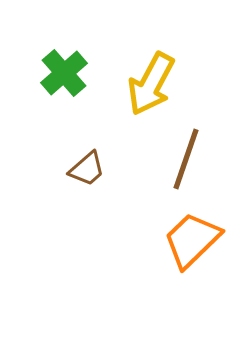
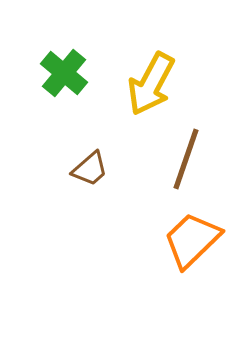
green cross: rotated 9 degrees counterclockwise
brown trapezoid: moved 3 px right
